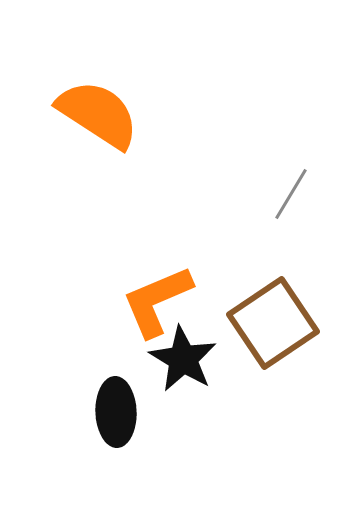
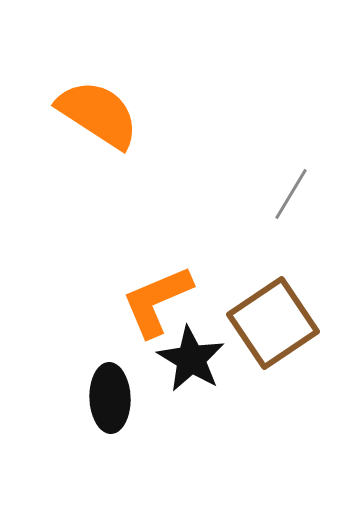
black star: moved 8 px right
black ellipse: moved 6 px left, 14 px up
